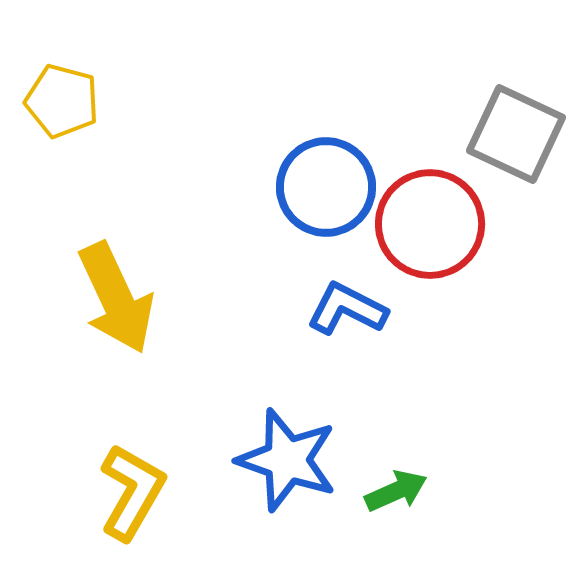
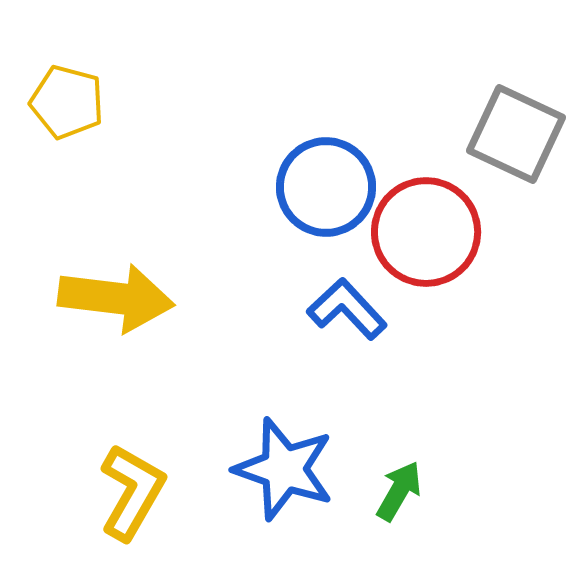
yellow pentagon: moved 5 px right, 1 px down
red circle: moved 4 px left, 8 px down
yellow arrow: rotated 58 degrees counterclockwise
blue L-shape: rotated 20 degrees clockwise
blue star: moved 3 px left, 9 px down
green arrow: moved 3 px right; rotated 36 degrees counterclockwise
